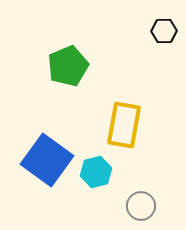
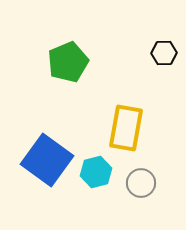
black hexagon: moved 22 px down
green pentagon: moved 4 px up
yellow rectangle: moved 2 px right, 3 px down
gray circle: moved 23 px up
